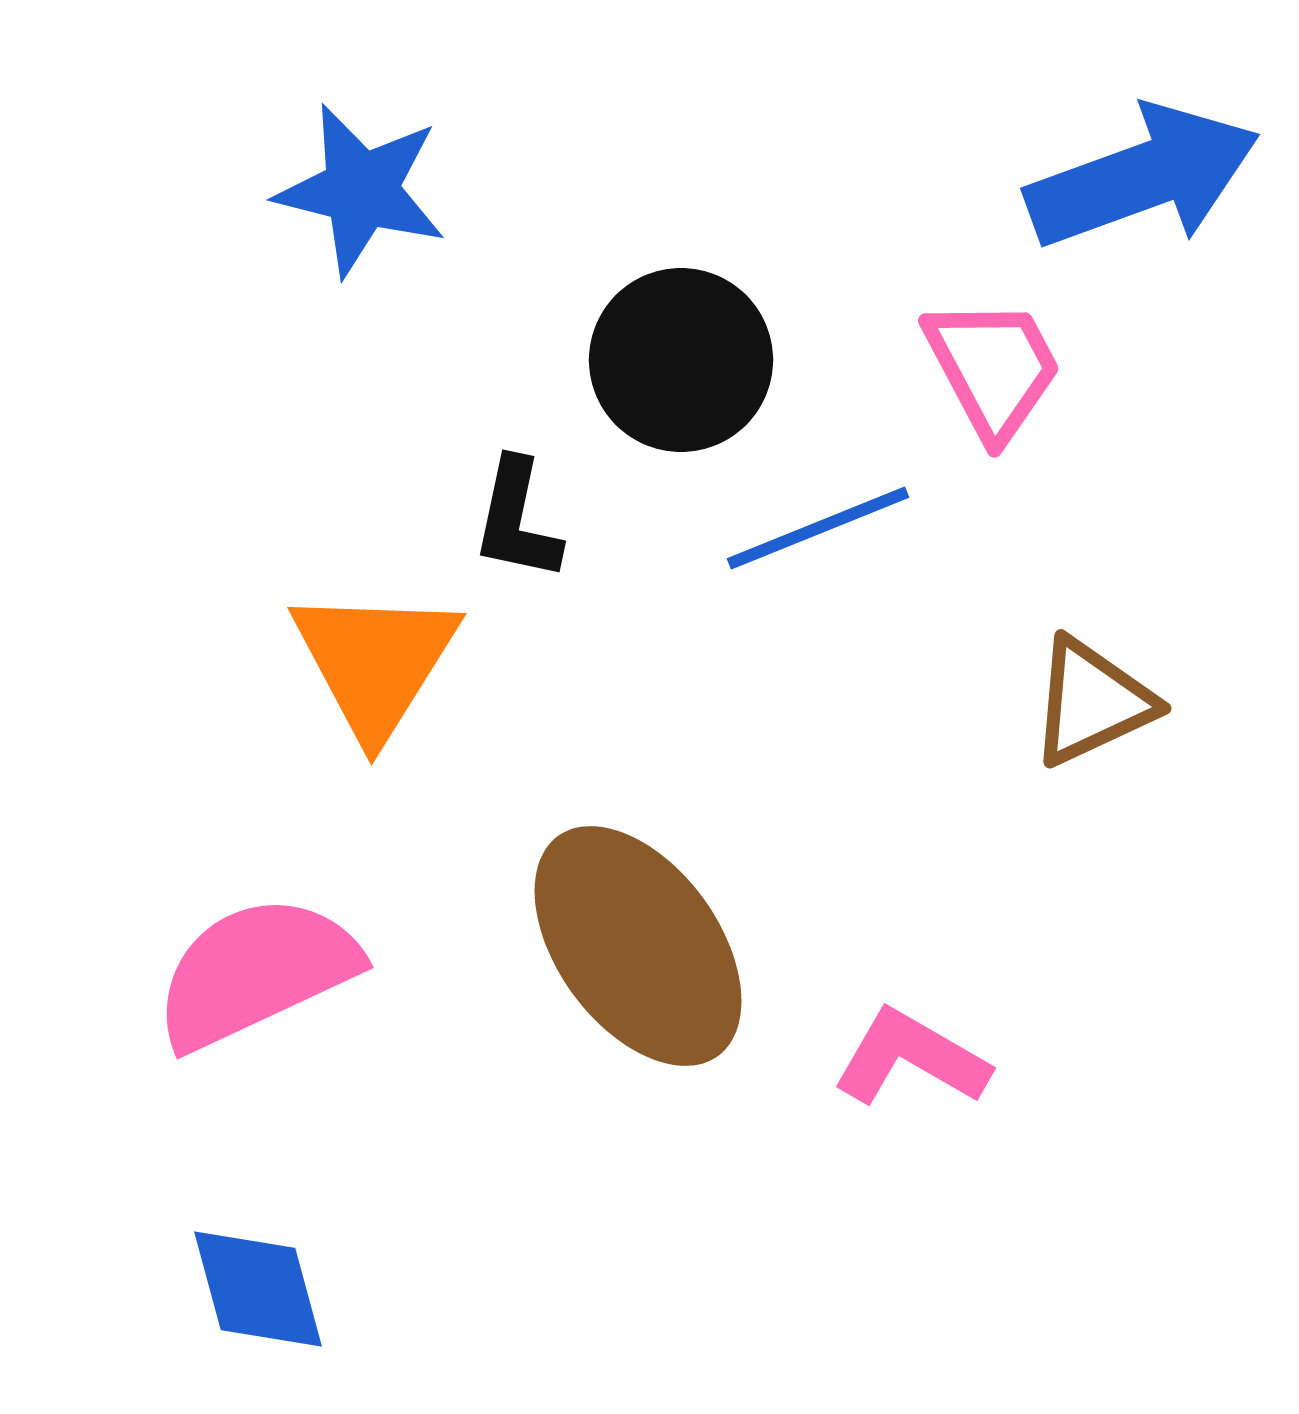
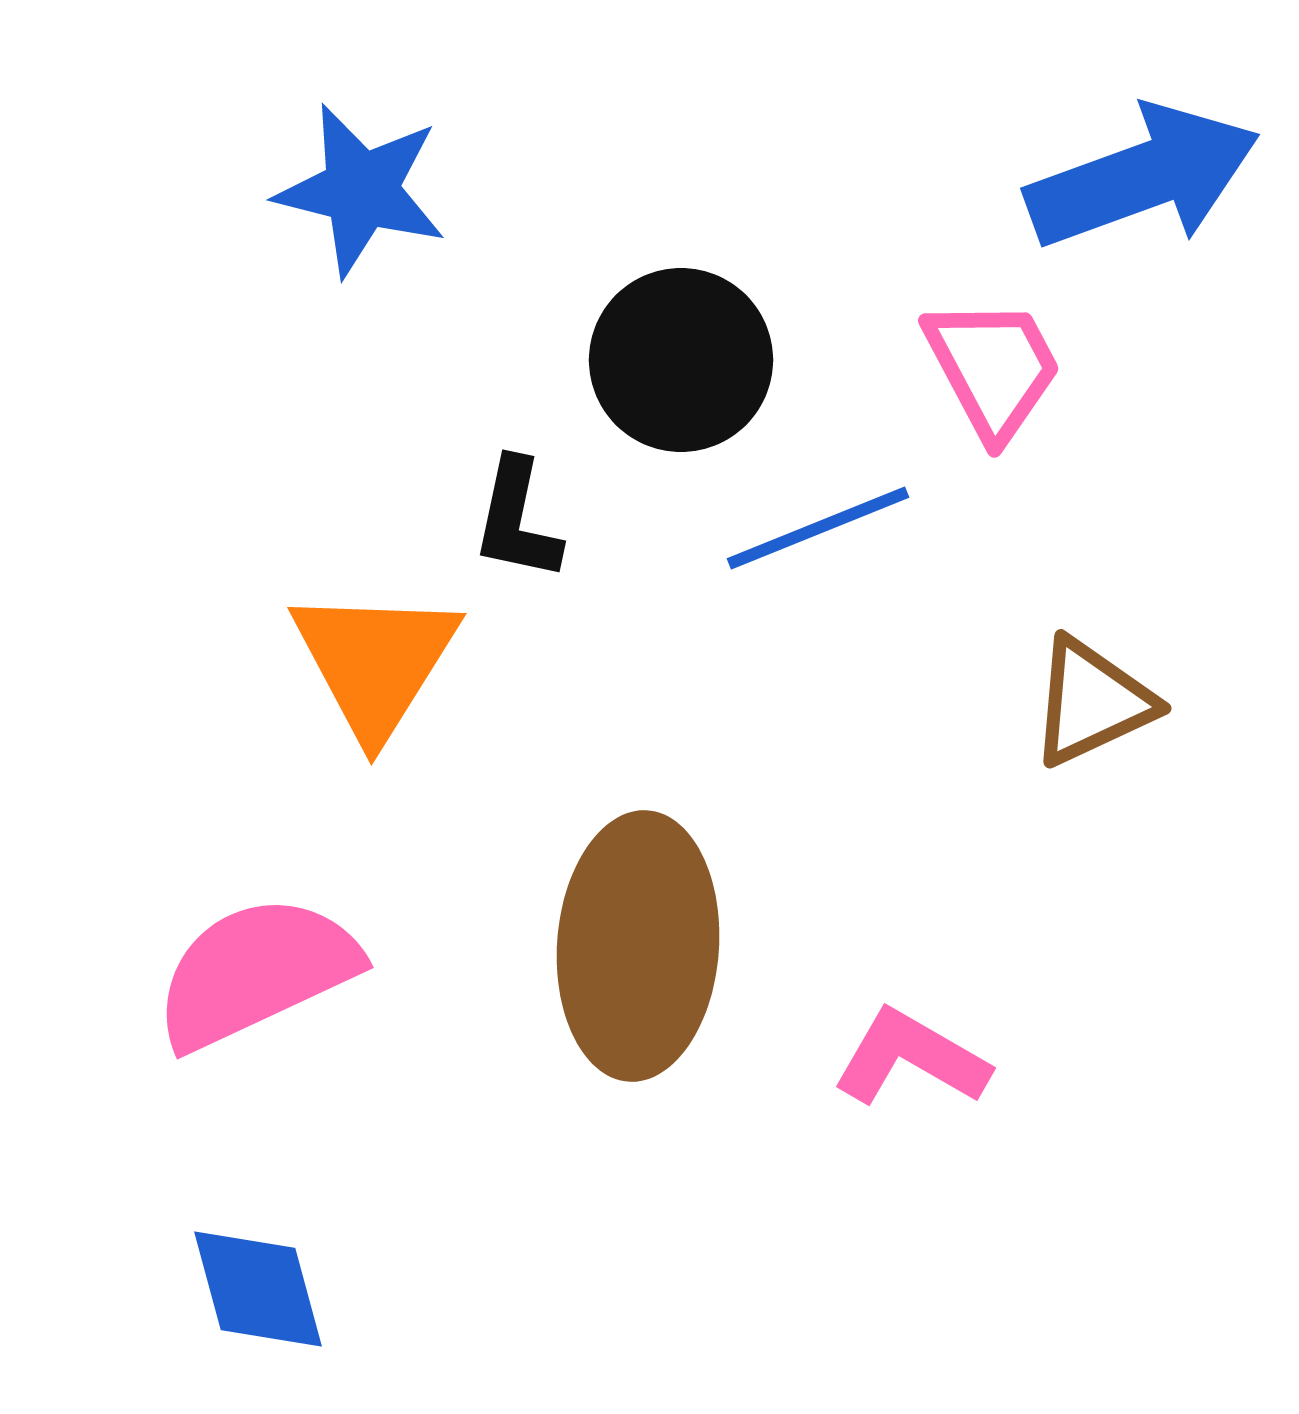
brown ellipse: rotated 40 degrees clockwise
